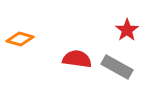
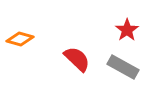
red semicircle: rotated 36 degrees clockwise
gray rectangle: moved 6 px right
